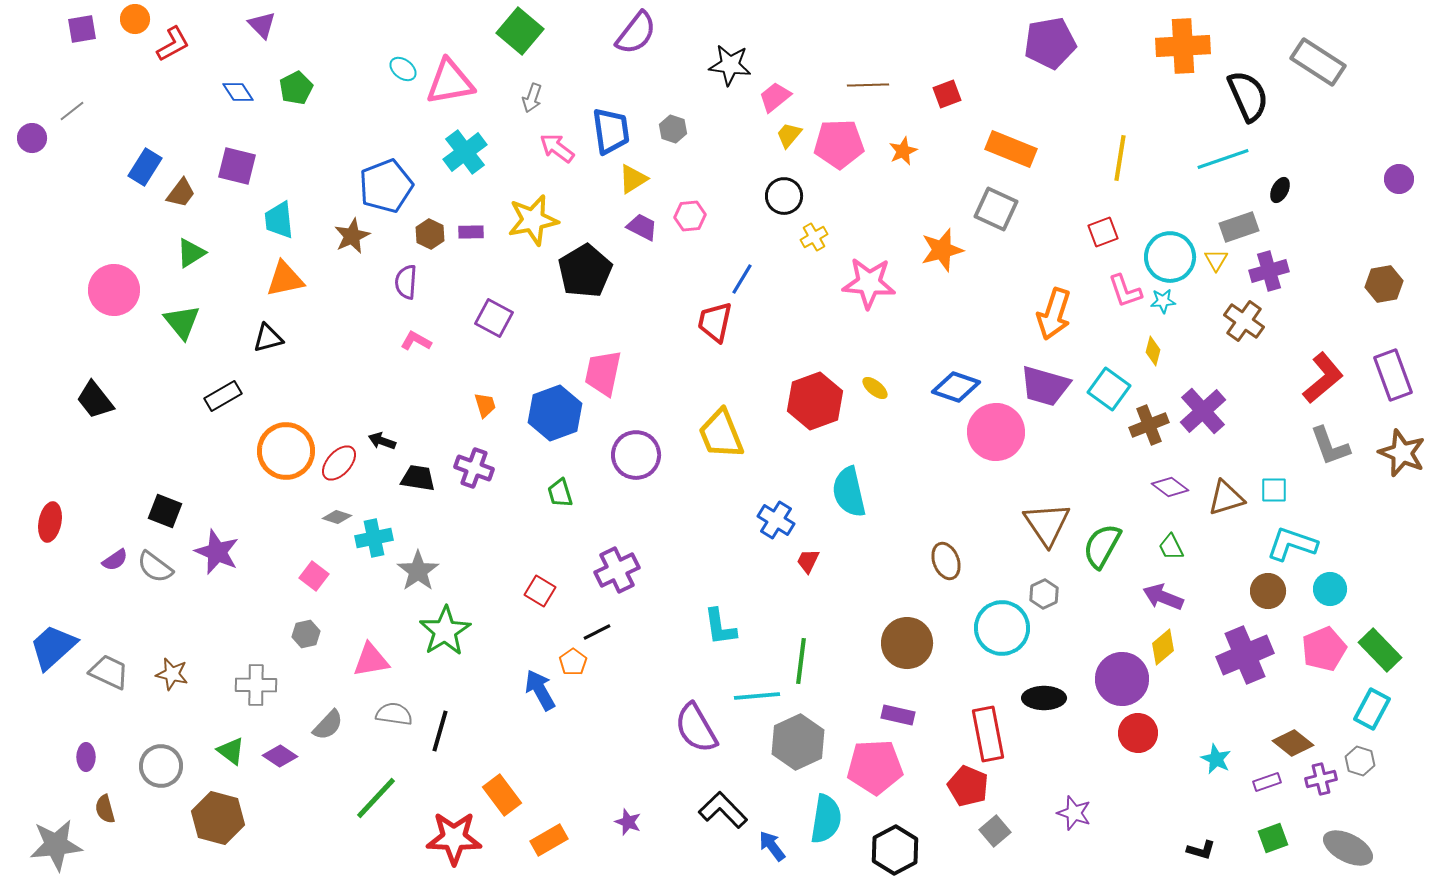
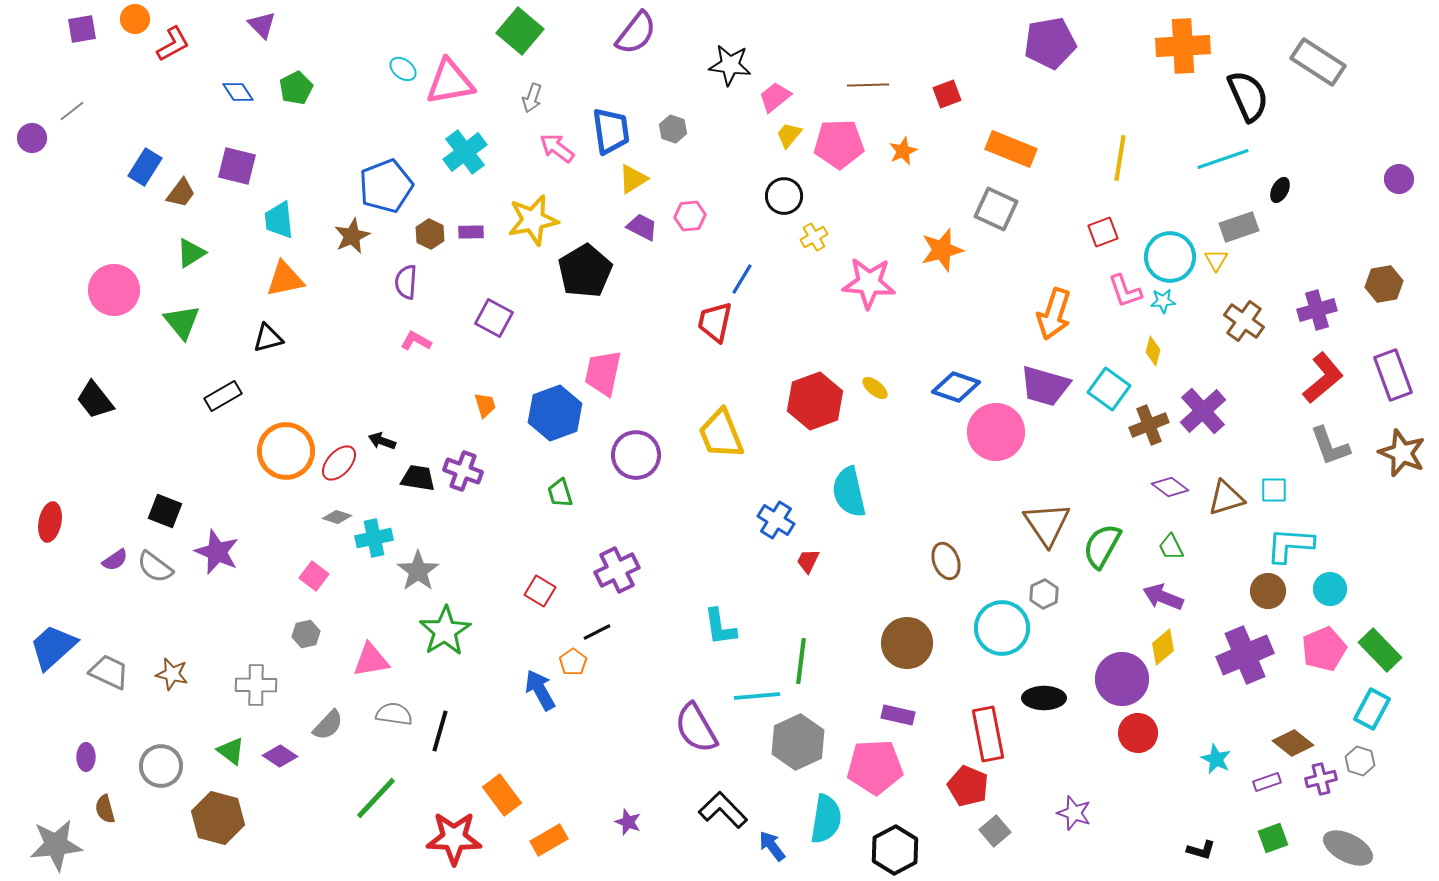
purple cross at (1269, 271): moved 48 px right, 39 px down
purple cross at (474, 468): moved 11 px left, 3 px down
cyan L-shape at (1292, 544): moved 2 px left, 1 px down; rotated 15 degrees counterclockwise
